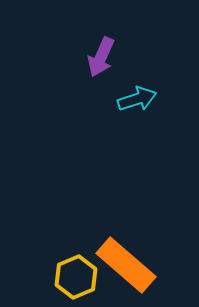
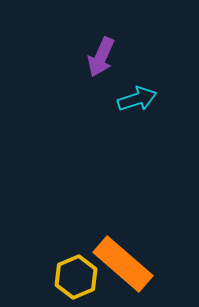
orange rectangle: moved 3 px left, 1 px up
